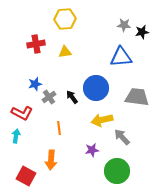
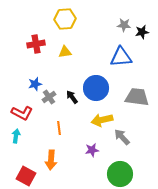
green circle: moved 3 px right, 3 px down
